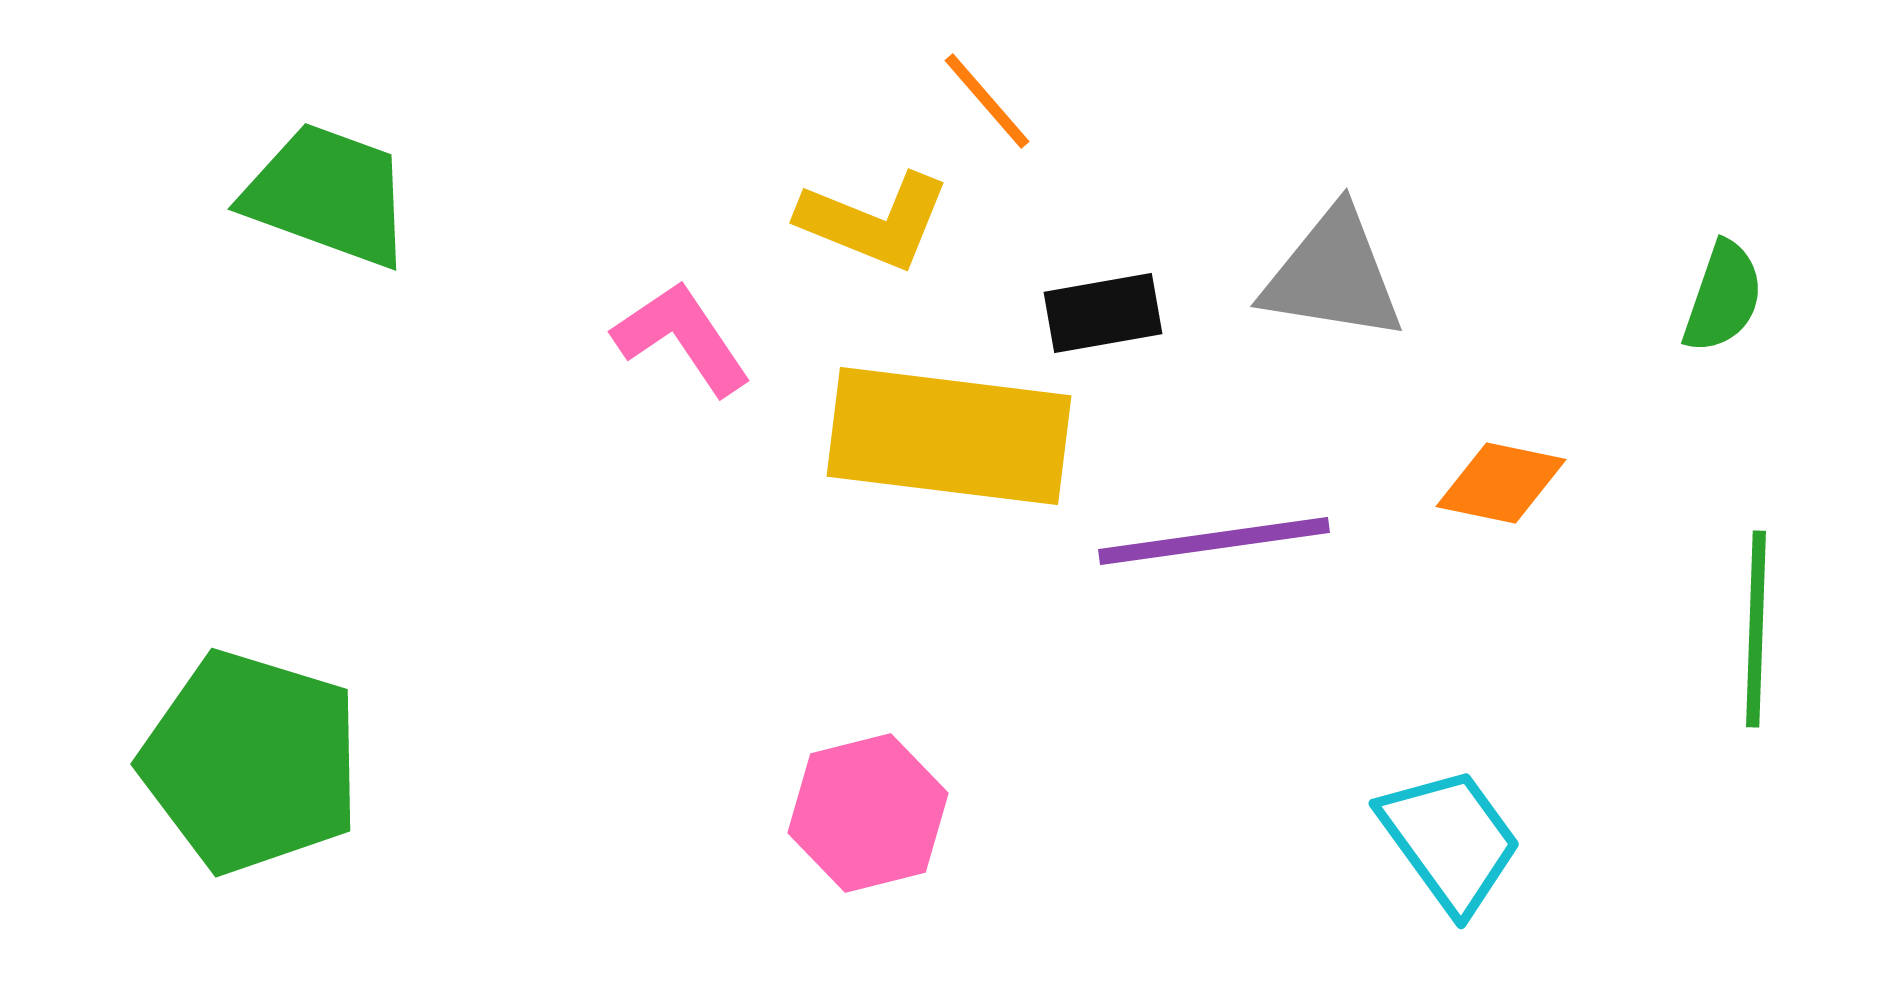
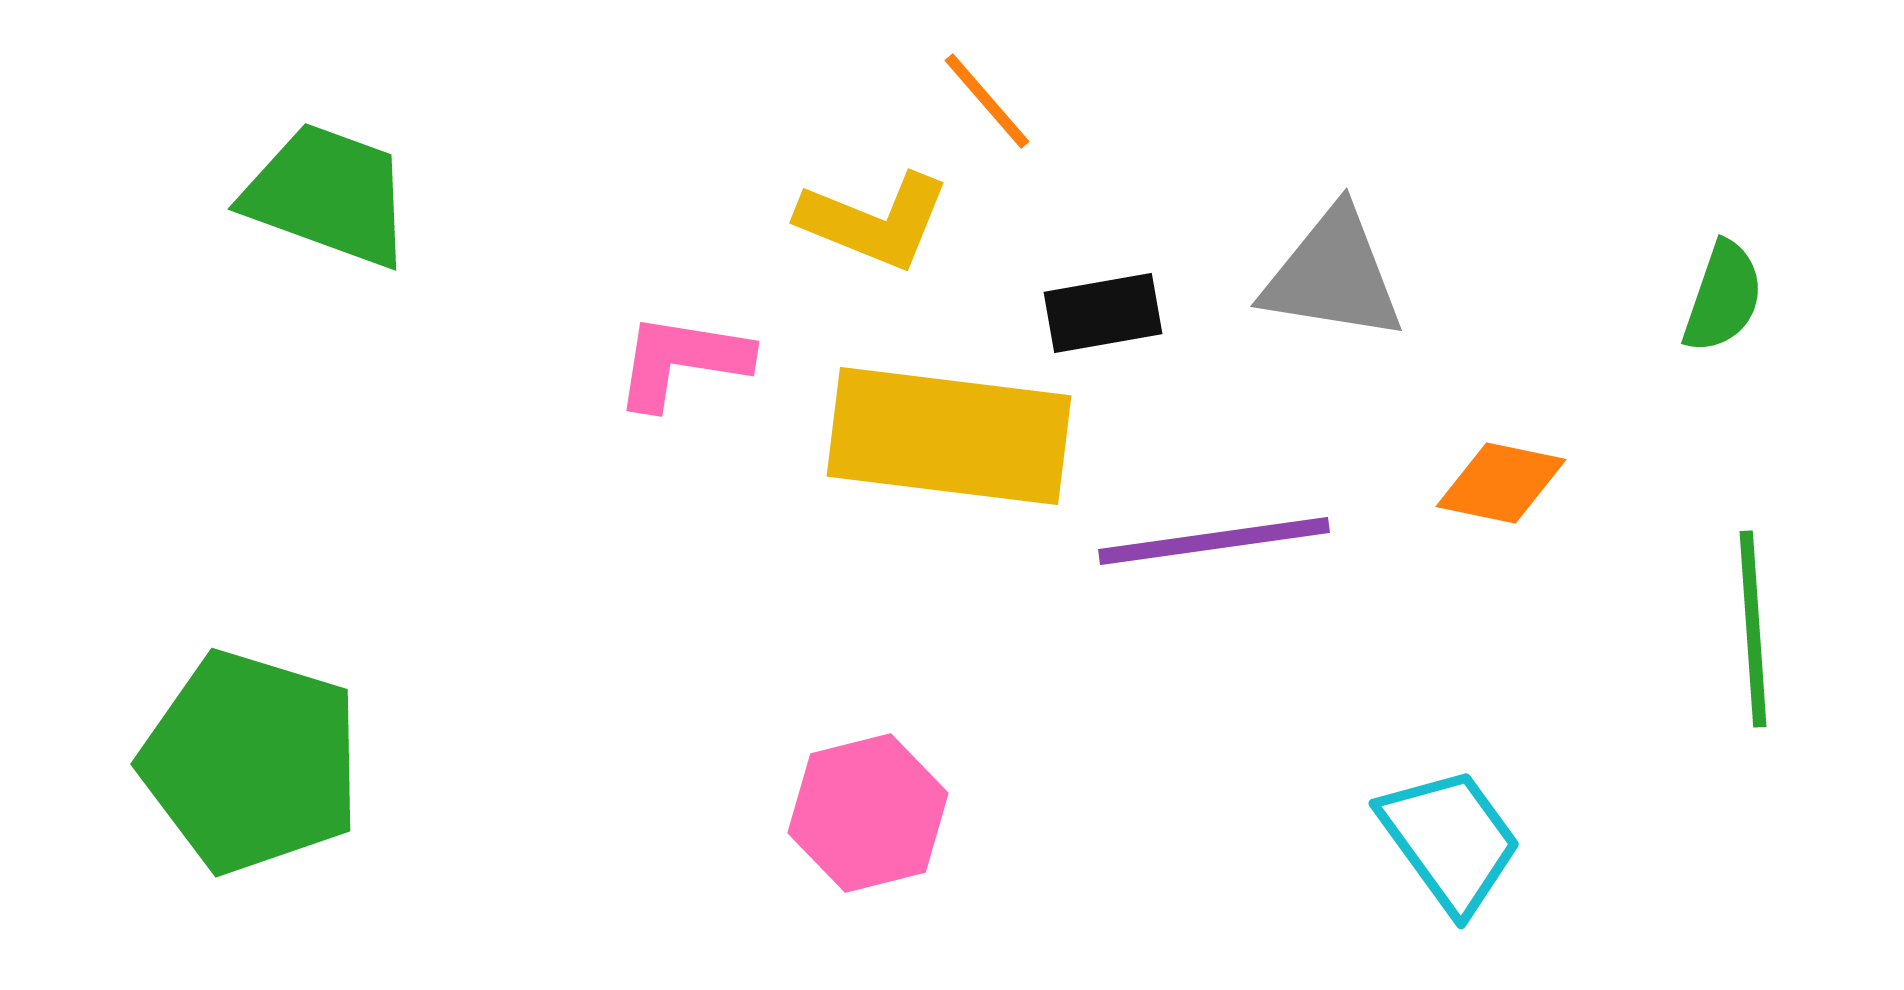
pink L-shape: moved 23 px down; rotated 47 degrees counterclockwise
green line: moved 3 px left; rotated 6 degrees counterclockwise
